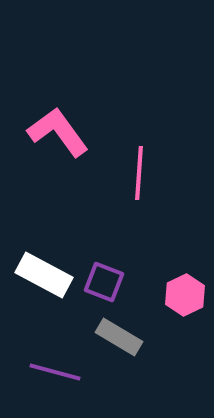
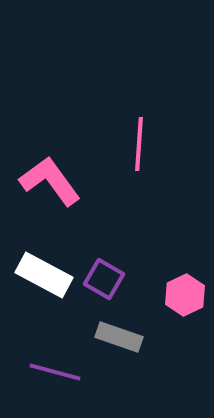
pink L-shape: moved 8 px left, 49 px down
pink line: moved 29 px up
purple square: moved 3 px up; rotated 9 degrees clockwise
gray rectangle: rotated 12 degrees counterclockwise
